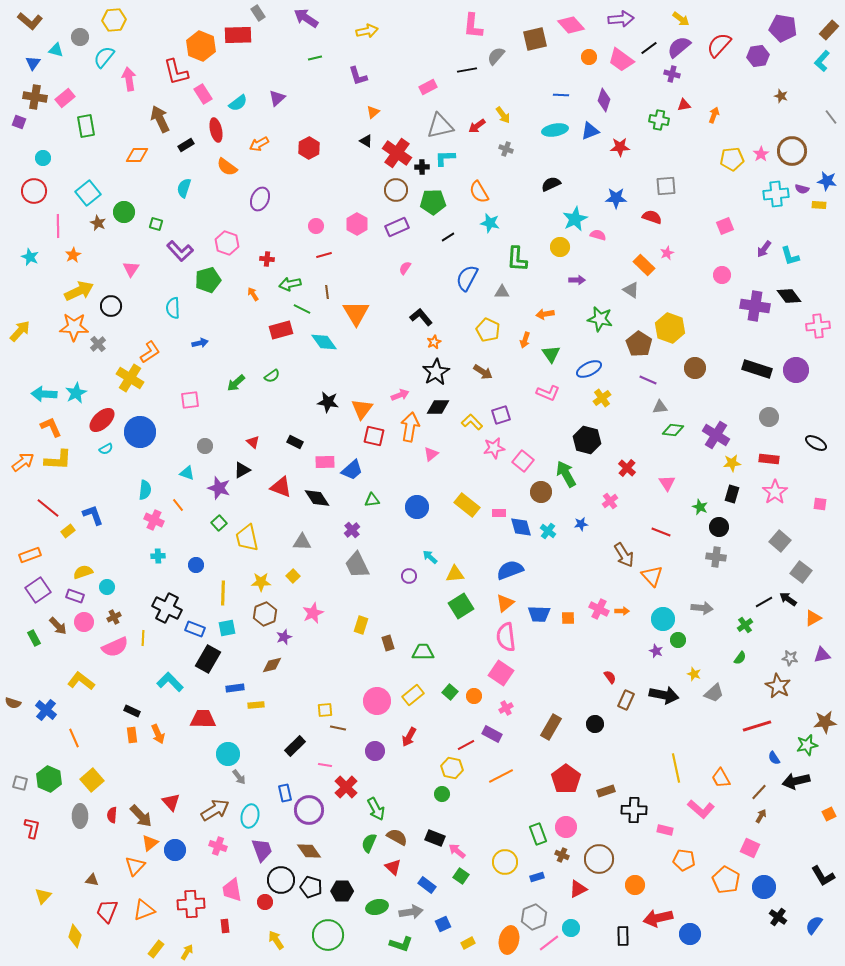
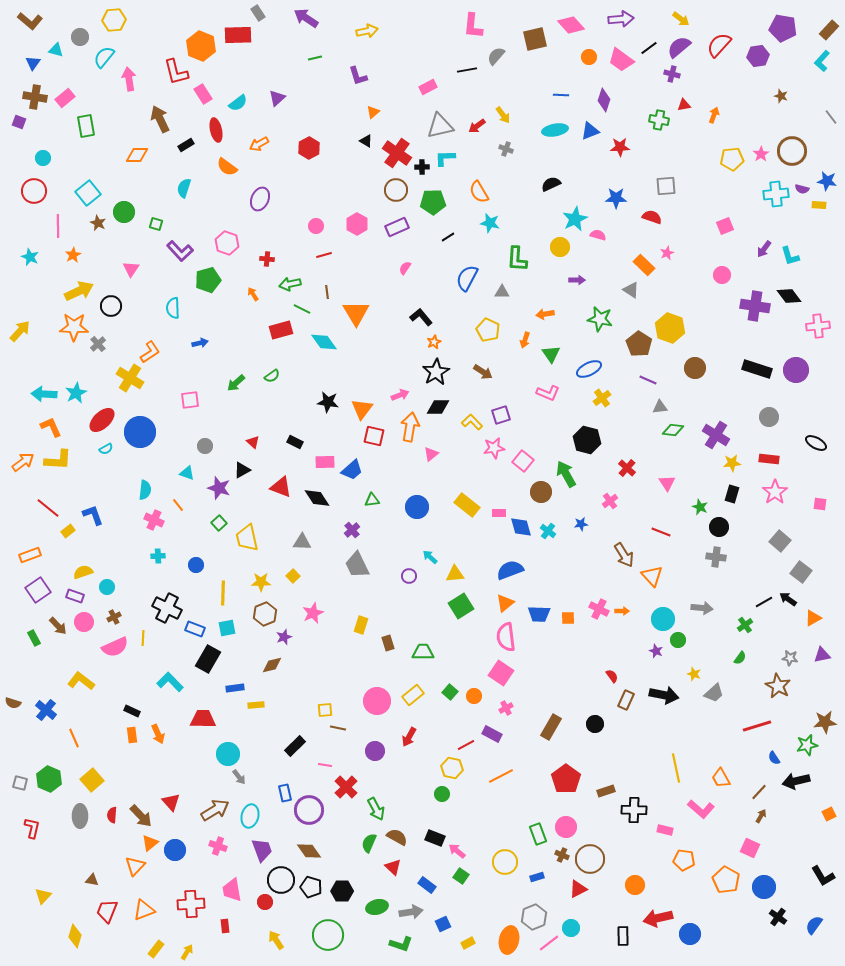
red semicircle at (610, 677): moved 2 px right, 1 px up
brown circle at (599, 859): moved 9 px left
